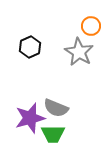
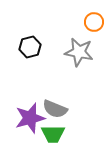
orange circle: moved 3 px right, 4 px up
black hexagon: rotated 10 degrees clockwise
gray star: rotated 20 degrees counterclockwise
gray semicircle: moved 1 px left, 1 px down
